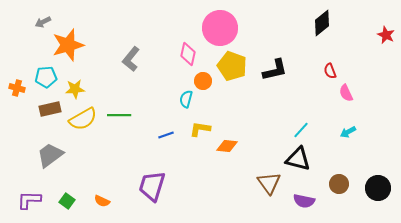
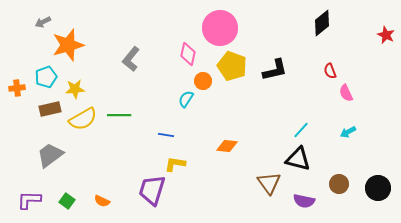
cyan pentagon: rotated 15 degrees counterclockwise
orange cross: rotated 21 degrees counterclockwise
cyan semicircle: rotated 18 degrees clockwise
yellow L-shape: moved 25 px left, 35 px down
blue line: rotated 28 degrees clockwise
purple trapezoid: moved 4 px down
